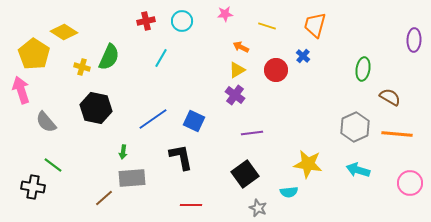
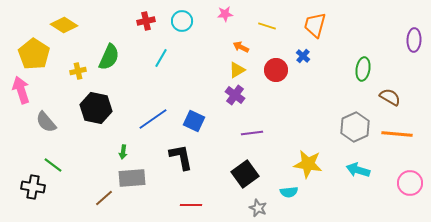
yellow diamond: moved 7 px up
yellow cross: moved 4 px left, 4 px down; rotated 28 degrees counterclockwise
